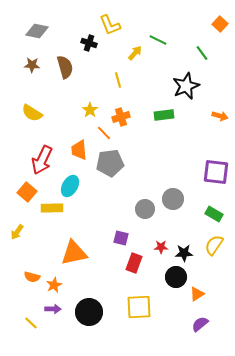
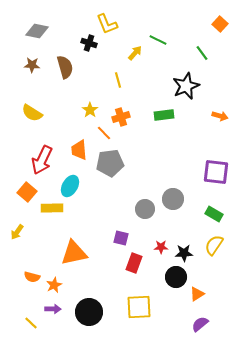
yellow L-shape at (110, 25): moved 3 px left, 1 px up
